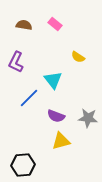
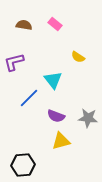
purple L-shape: moved 2 px left; rotated 50 degrees clockwise
